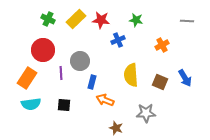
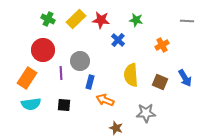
blue cross: rotated 24 degrees counterclockwise
blue rectangle: moved 2 px left
